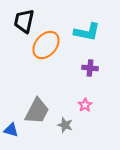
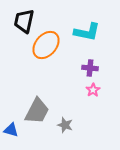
pink star: moved 8 px right, 15 px up
